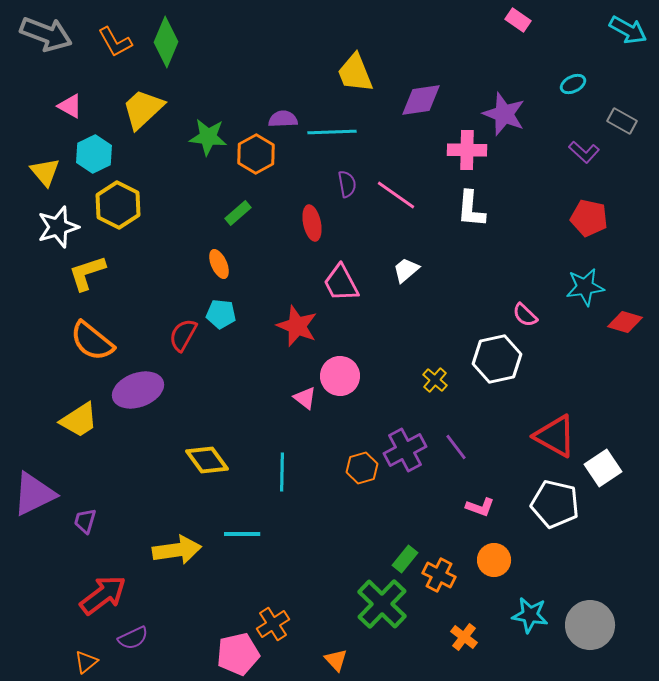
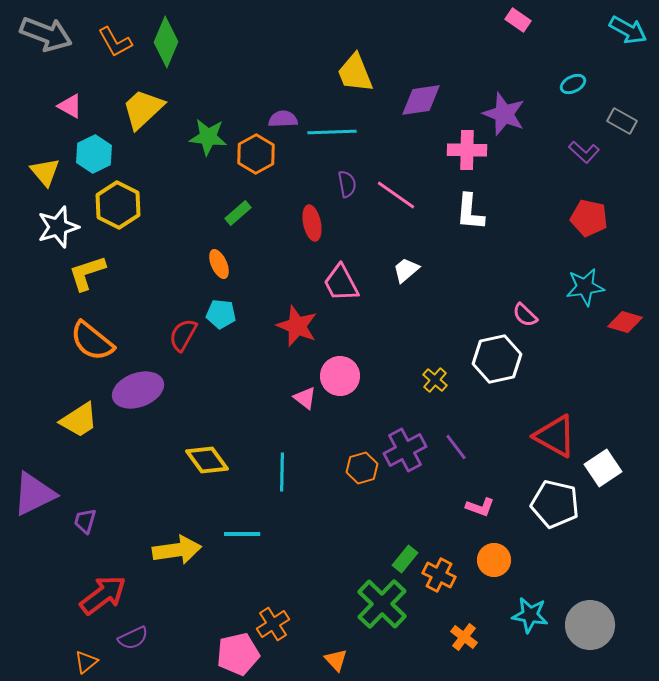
white L-shape at (471, 209): moved 1 px left, 3 px down
